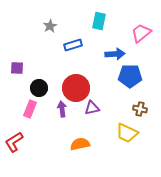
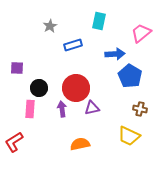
blue pentagon: rotated 30 degrees clockwise
pink rectangle: rotated 18 degrees counterclockwise
yellow trapezoid: moved 2 px right, 3 px down
